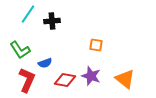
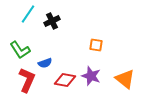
black cross: rotated 21 degrees counterclockwise
